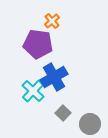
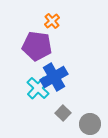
purple pentagon: moved 1 px left, 2 px down
cyan cross: moved 5 px right, 3 px up
